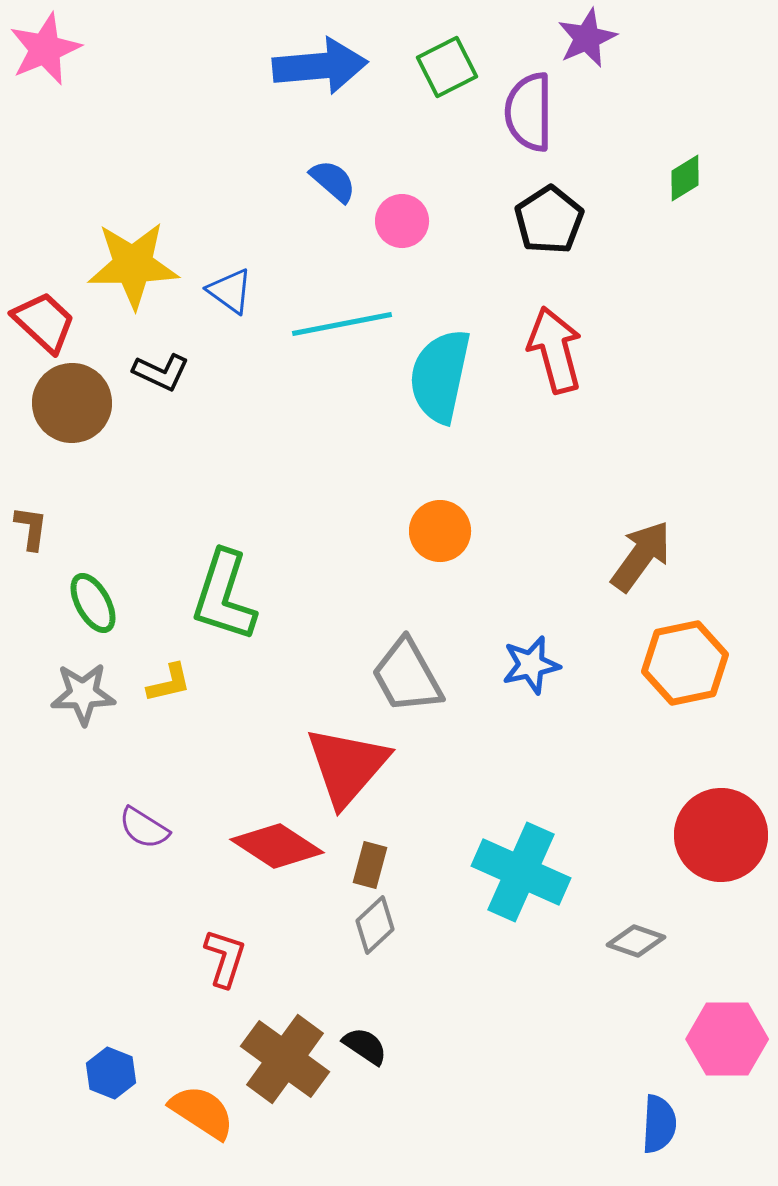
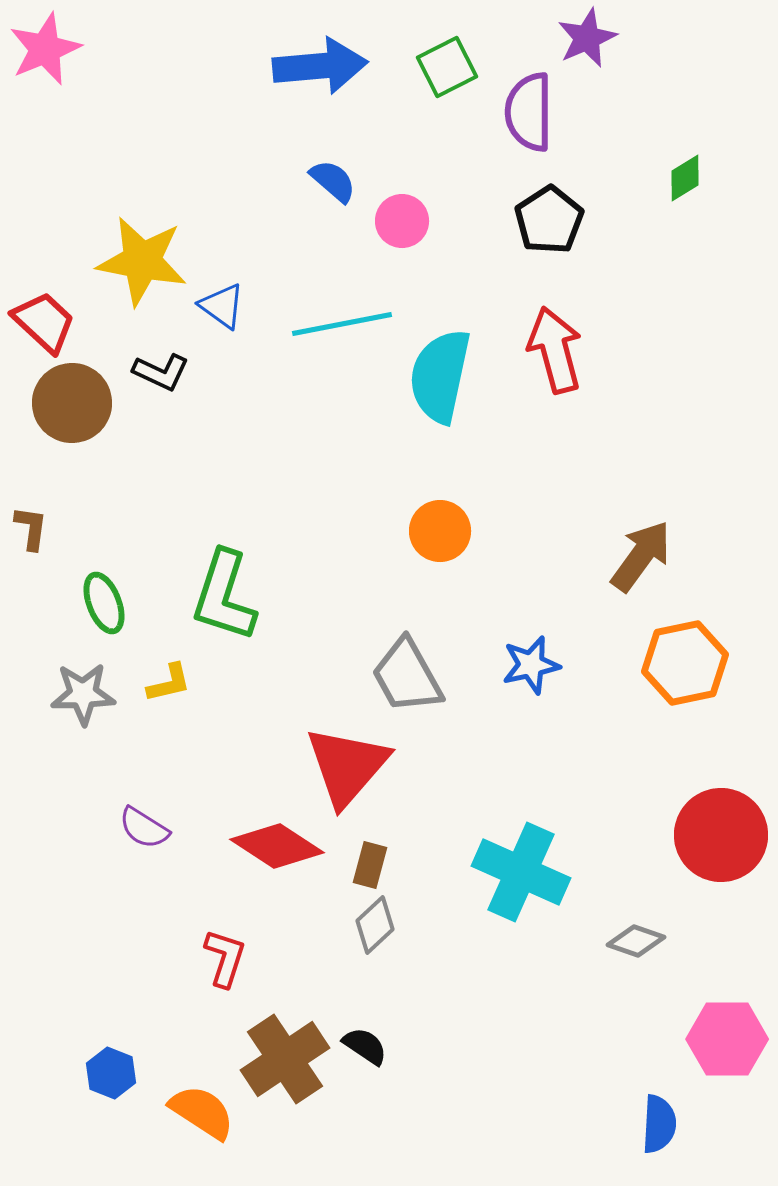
yellow star at (133, 265): moved 9 px right, 4 px up; rotated 12 degrees clockwise
blue triangle at (230, 291): moved 8 px left, 15 px down
green ellipse at (93, 603): moved 11 px right; rotated 8 degrees clockwise
brown cross at (285, 1059): rotated 20 degrees clockwise
